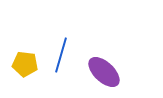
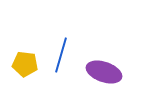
purple ellipse: rotated 24 degrees counterclockwise
